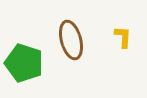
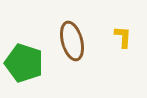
brown ellipse: moved 1 px right, 1 px down
